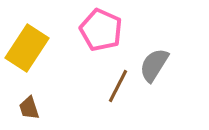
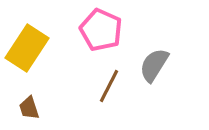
brown line: moved 9 px left
